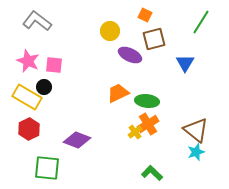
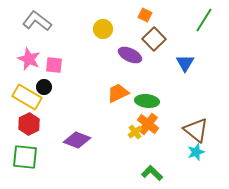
green line: moved 3 px right, 2 px up
yellow circle: moved 7 px left, 2 px up
brown square: rotated 30 degrees counterclockwise
pink star: moved 1 px right, 2 px up
orange cross: rotated 20 degrees counterclockwise
red hexagon: moved 5 px up
green square: moved 22 px left, 11 px up
